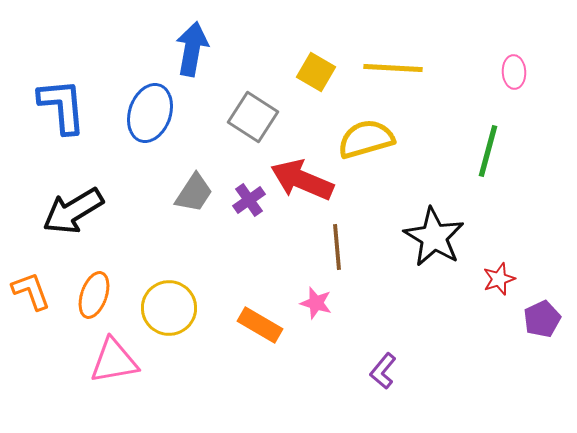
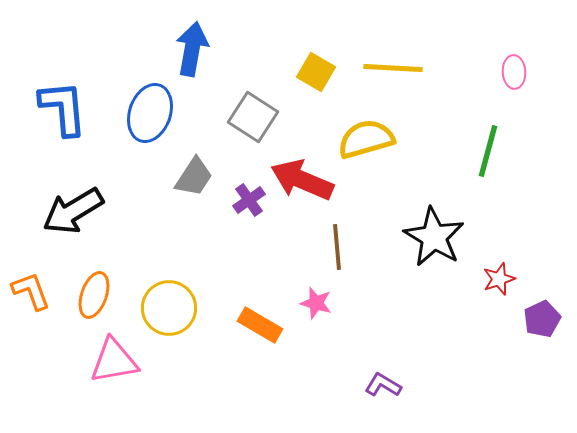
blue L-shape: moved 1 px right, 2 px down
gray trapezoid: moved 16 px up
purple L-shape: moved 14 px down; rotated 81 degrees clockwise
